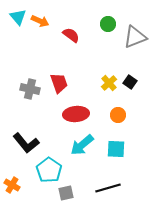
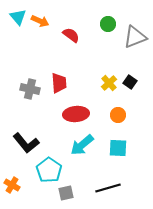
red trapezoid: rotated 15 degrees clockwise
cyan square: moved 2 px right, 1 px up
